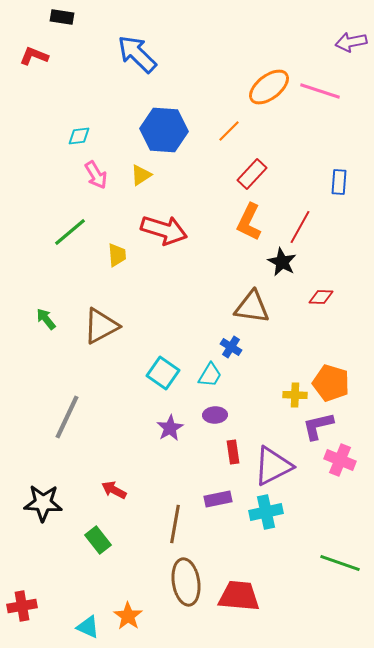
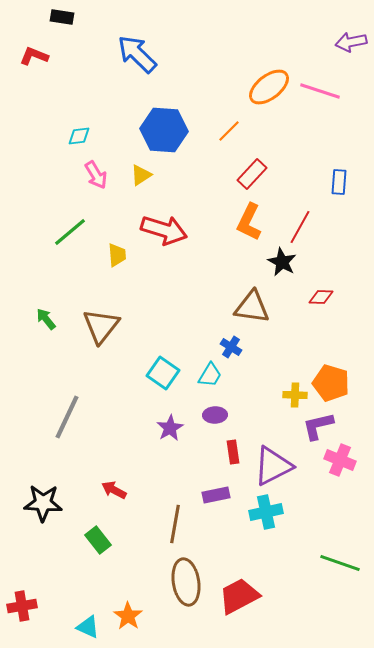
brown triangle at (101, 326): rotated 24 degrees counterclockwise
purple rectangle at (218, 499): moved 2 px left, 4 px up
red trapezoid at (239, 596): rotated 33 degrees counterclockwise
